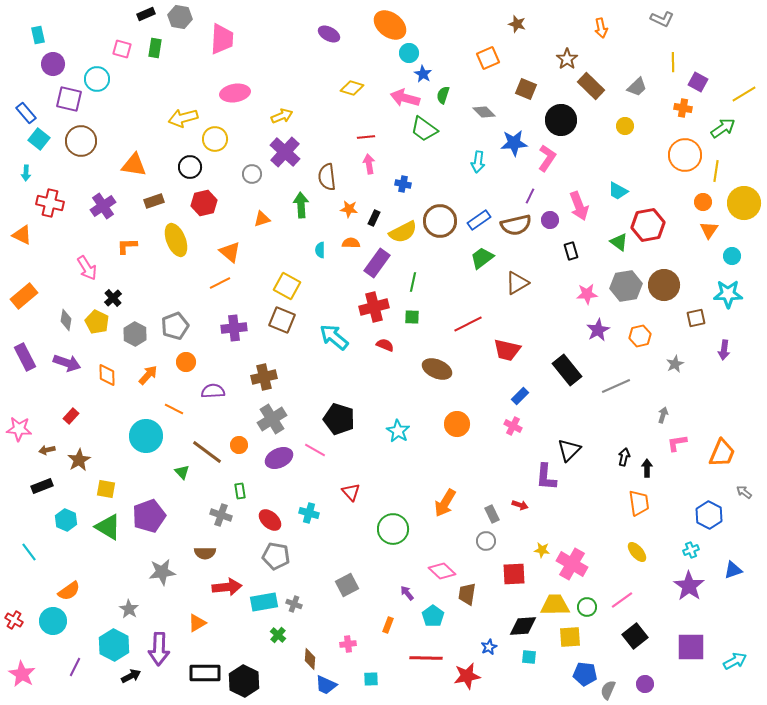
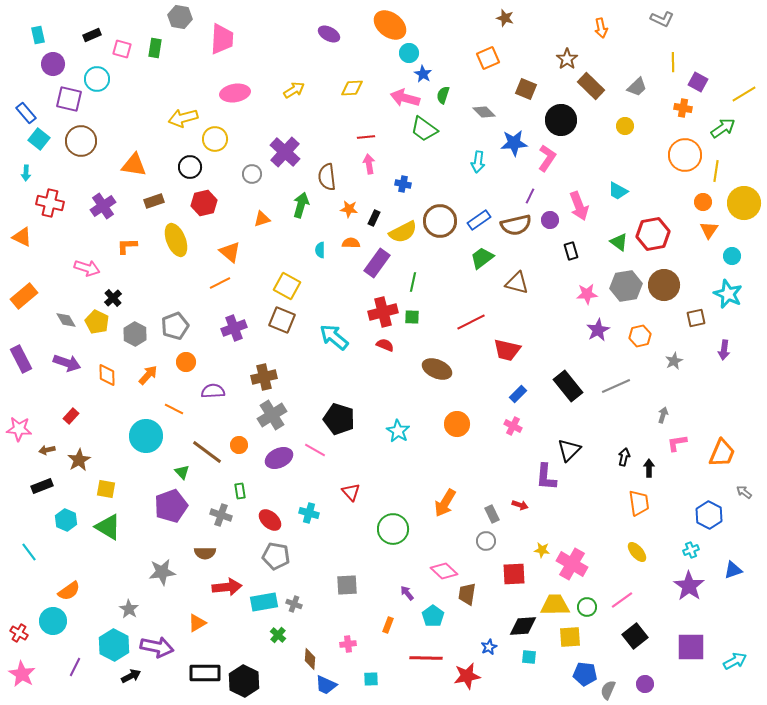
black rectangle at (146, 14): moved 54 px left, 21 px down
brown star at (517, 24): moved 12 px left, 6 px up
yellow diamond at (352, 88): rotated 20 degrees counterclockwise
yellow arrow at (282, 116): moved 12 px right, 26 px up; rotated 10 degrees counterclockwise
green arrow at (301, 205): rotated 20 degrees clockwise
red hexagon at (648, 225): moved 5 px right, 9 px down
orange triangle at (22, 235): moved 2 px down
pink arrow at (87, 268): rotated 40 degrees counterclockwise
brown triangle at (517, 283): rotated 45 degrees clockwise
cyan star at (728, 294): rotated 24 degrees clockwise
red cross at (374, 307): moved 9 px right, 5 px down
gray diamond at (66, 320): rotated 40 degrees counterclockwise
red line at (468, 324): moved 3 px right, 2 px up
purple cross at (234, 328): rotated 15 degrees counterclockwise
purple rectangle at (25, 357): moved 4 px left, 2 px down
gray star at (675, 364): moved 1 px left, 3 px up
black rectangle at (567, 370): moved 1 px right, 16 px down
blue rectangle at (520, 396): moved 2 px left, 2 px up
gray cross at (272, 419): moved 4 px up
black arrow at (647, 468): moved 2 px right
purple pentagon at (149, 516): moved 22 px right, 10 px up
pink diamond at (442, 571): moved 2 px right
gray square at (347, 585): rotated 25 degrees clockwise
red cross at (14, 620): moved 5 px right, 13 px down
purple arrow at (159, 649): moved 2 px left, 2 px up; rotated 80 degrees counterclockwise
